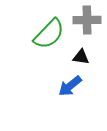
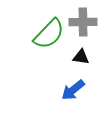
gray cross: moved 4 px left, 2 px down
blue arrow: moved 3 px right, 4 px down
